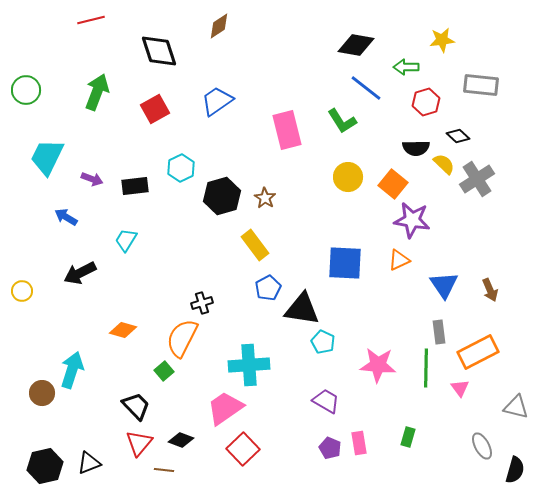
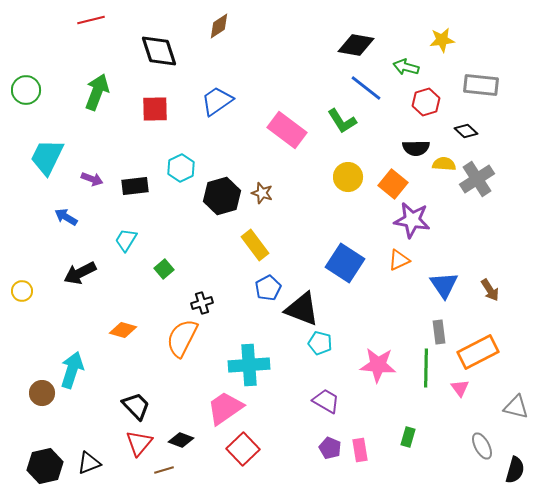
green arrow at (406, 67): rotated 15 degrees clockwise
red square at (155, 109): rotated 28 degrees clockwise
pink rectangle at (287, 130): rotated 39 degrees counterclockwise
black diamond at (458, 136): moved 8 px right, 5 px up
yellow semicircle at (444, 164): rotated 40 degrees counterclockwise
brown star at (265, 198): moved 3 px left, 5 px up; rotated 15 degrees counterclockwise
blue square at (345, 263): rotated 30 degrees clockwise
brown arrow at (490, 290): rotated 10 degrees counterclockwise
black triangle at (302, 309): rotated 12 degrees clockwise
cyan pentagon at (323, 342): moved 3 px left, 1 px down; rotated 10 degrees counterclockwise
green square at (164, 371): moved 102 px up
pink rectangle at (359, 443): moved 1 px right, 7 px down
brown line at (164, 470): rotated 24 degrees counterclockwise
